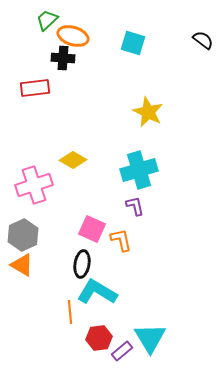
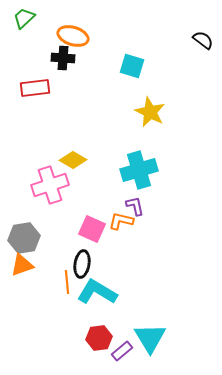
green trapezoid: moved 23 px left, 2 px up
cyan square: moved 1 px left, 23 px down
yellow star: moved 2 px right
pink cross: moved 16 px right
gray hexagon: moved 1 px right, 3 px down; rotated 16 degrees clockwise
orange L-shape: moved 19 px up; rotated 65 degrees counterclockwise
orange triangle: rotated 50 degrees counterclockwise
orange line: moved 3 px left, 30 px up
